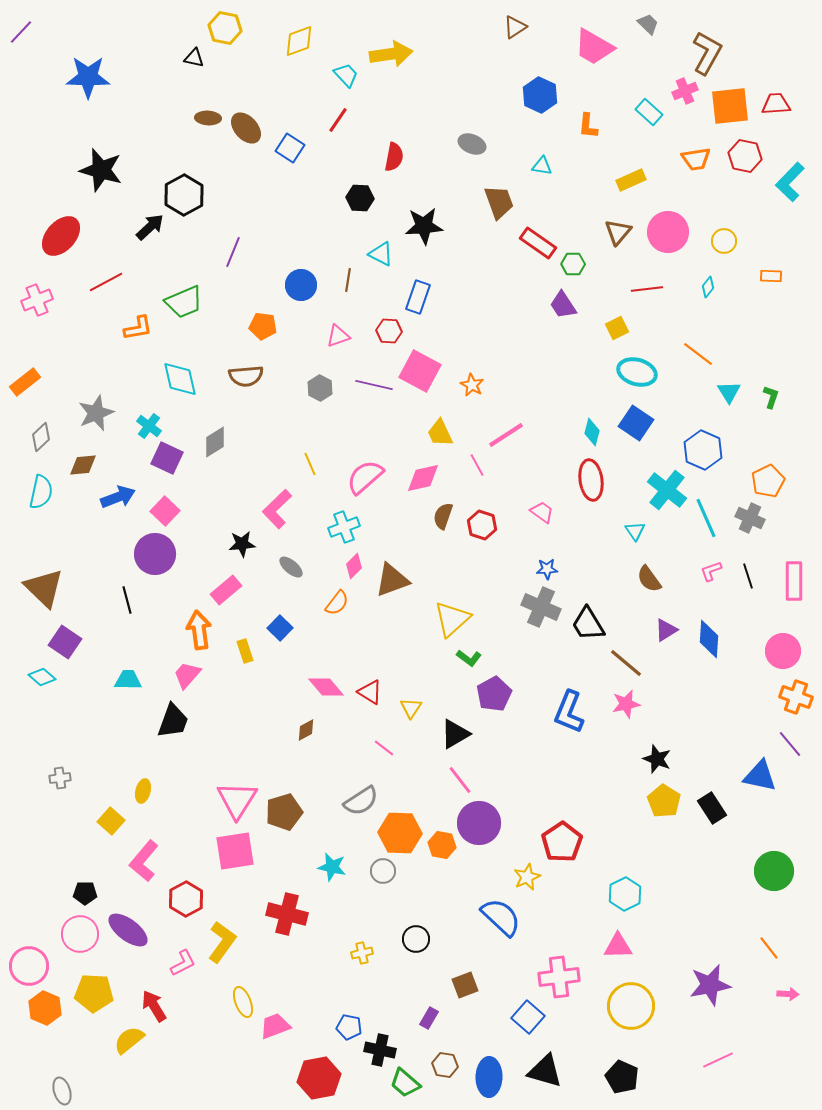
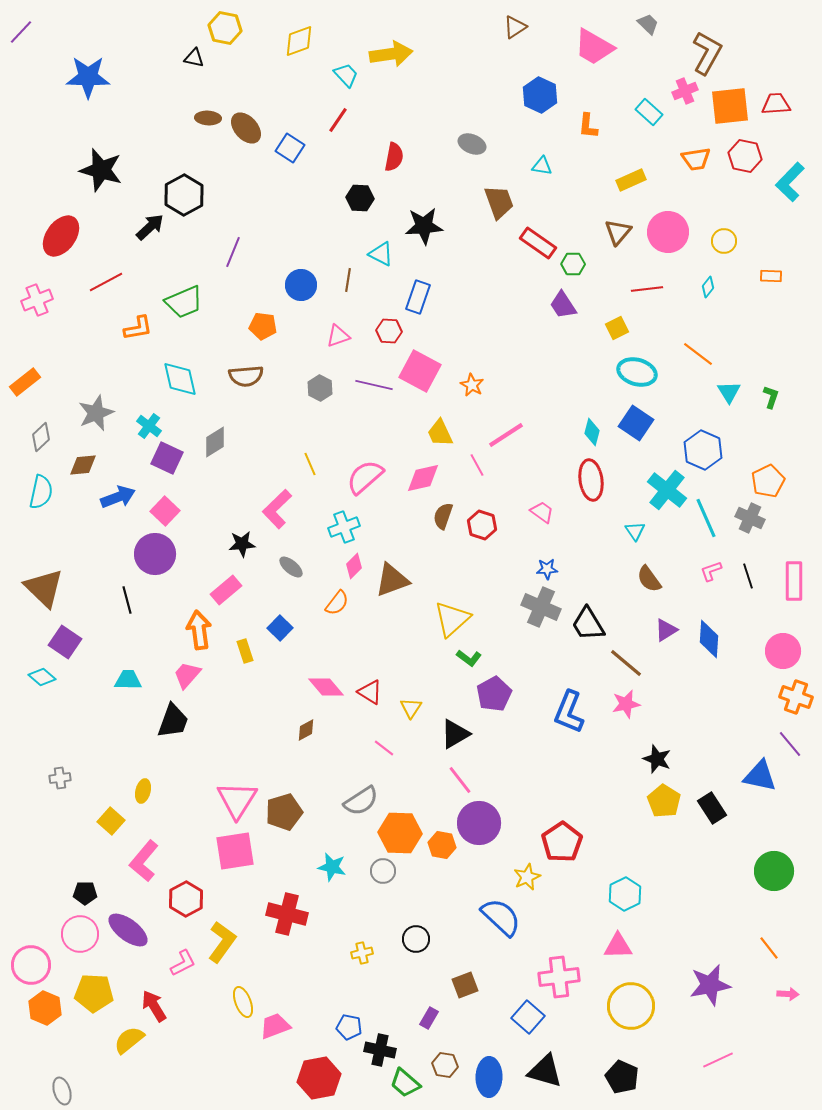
red ellipse at (61, 236): rotated 6 degrees counterclockwise
pink circle at (29, 966): moved 2 px right, 1 px up
